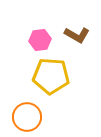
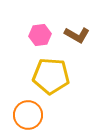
pink hexagon: moved 5 px up
orange circle: moved 1 px right, 2 px up
